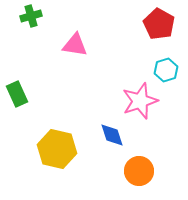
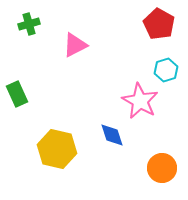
green cross: moved 2 px left, 8 px down
pink triangle: rotated 36 degrees counterclockwise
pink star: rotated 24 degrees counterclockwise
orange circle: moved 23 px right, 3 px up
